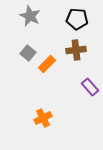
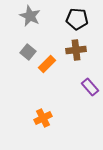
gray square: moved 1 px up
